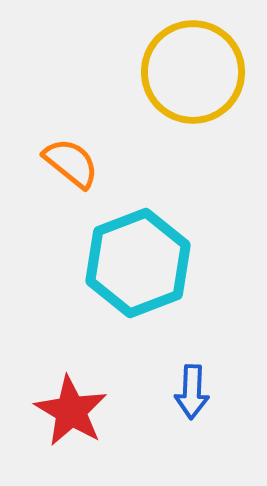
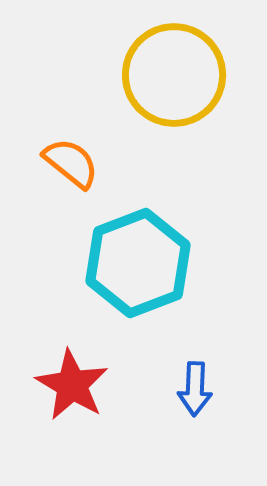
yellow circle: moved 19 px left, 3 px down
blue arrow: moved 3 px right, 3 px up
red star: moved 1 px right, 26 px up
